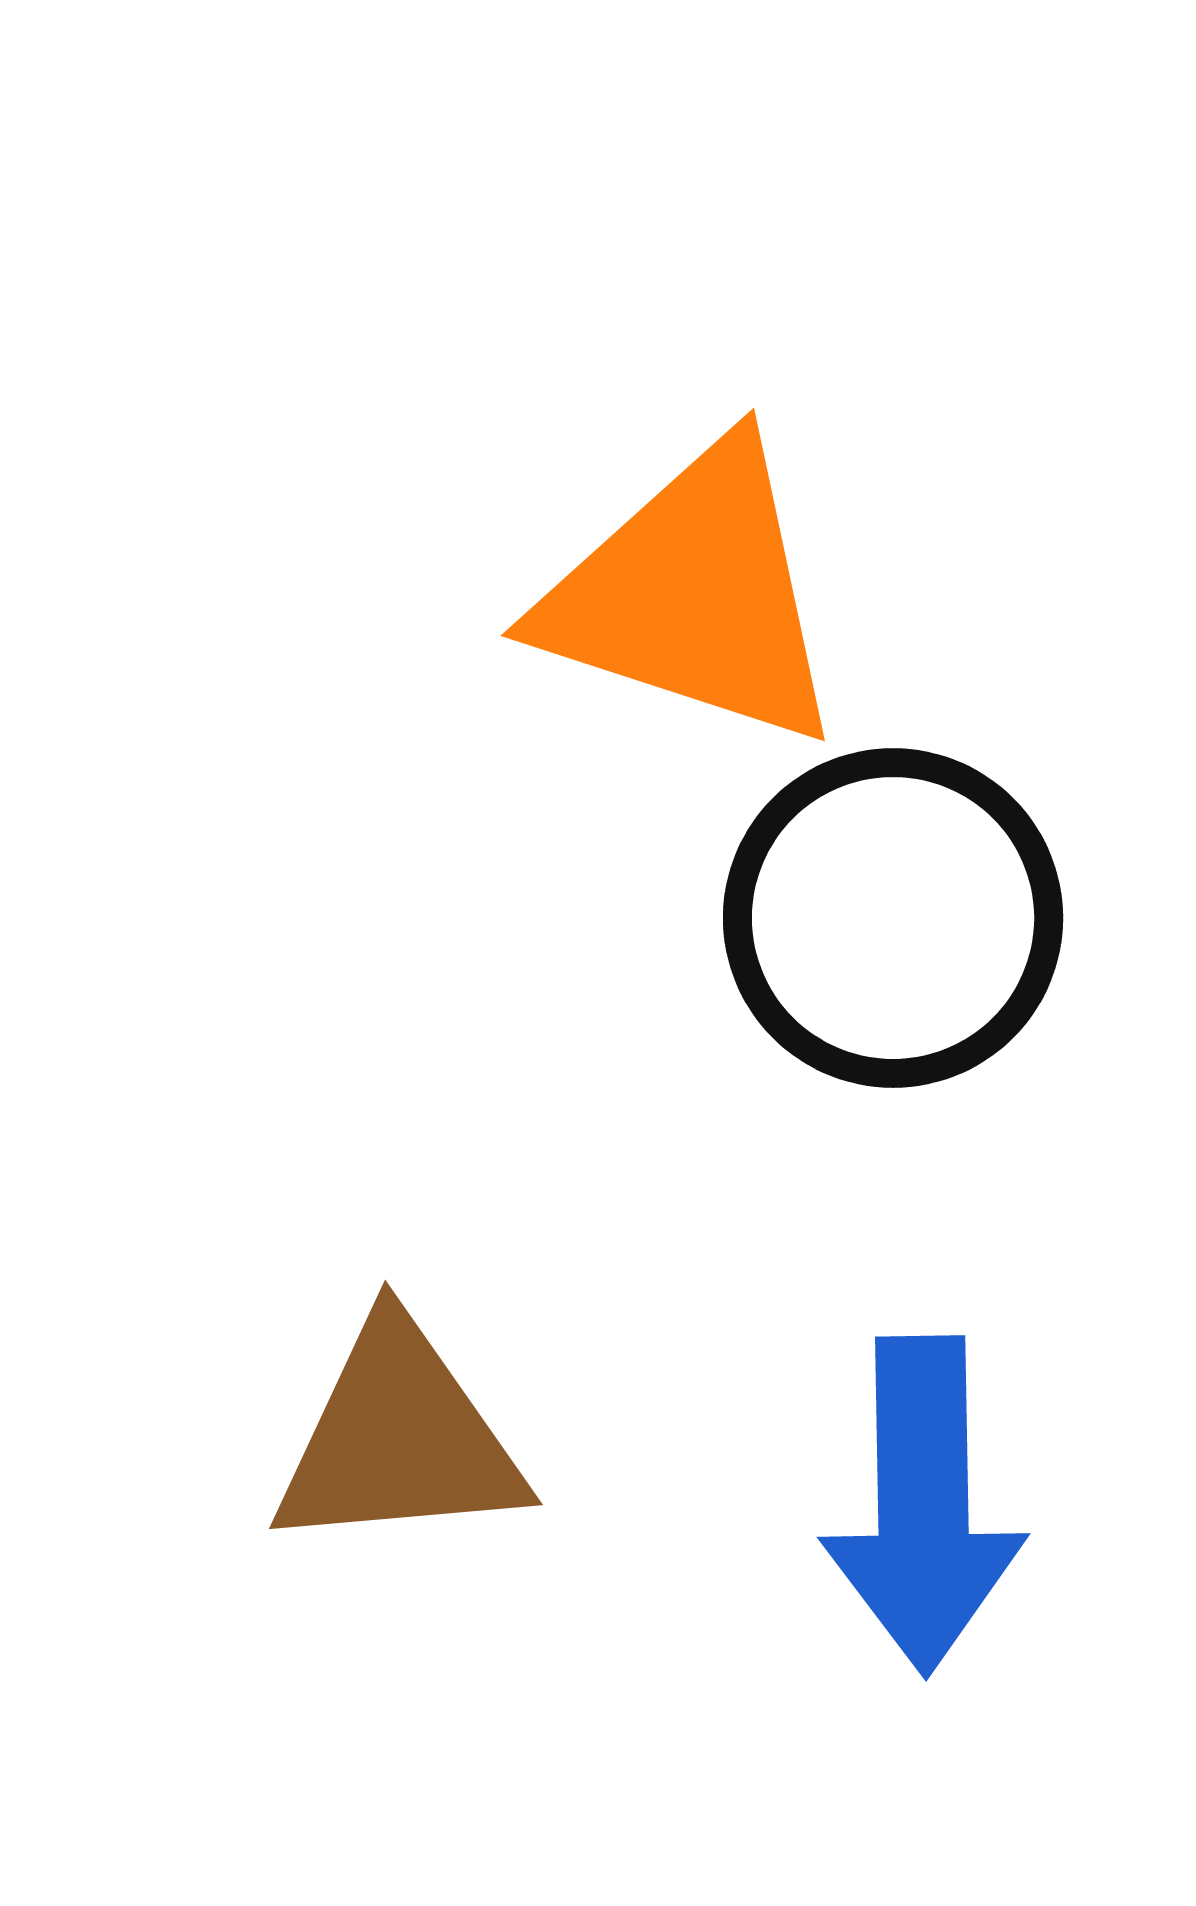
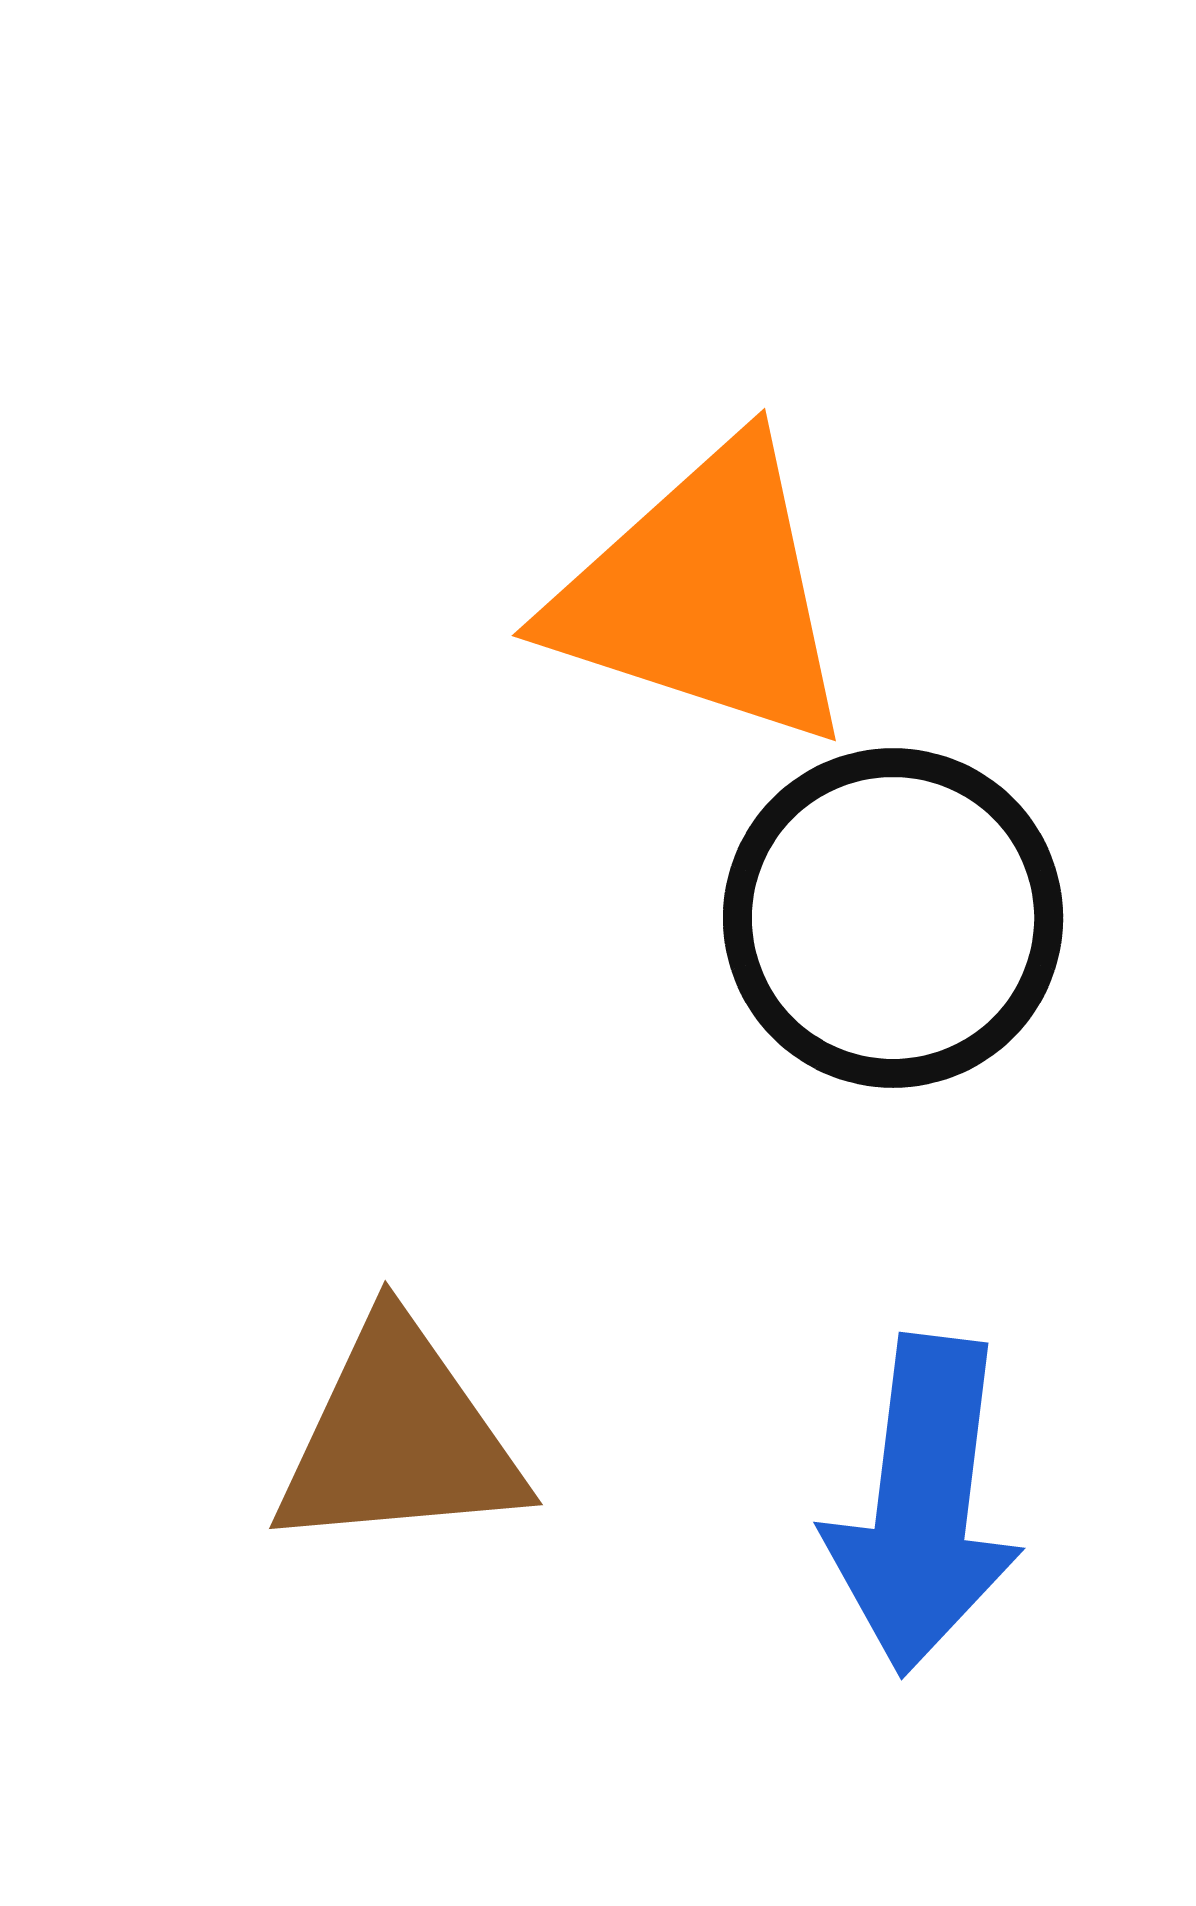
orange triangle: moved 11 px right
blue arrow: rotated 8 degrees clockwise
